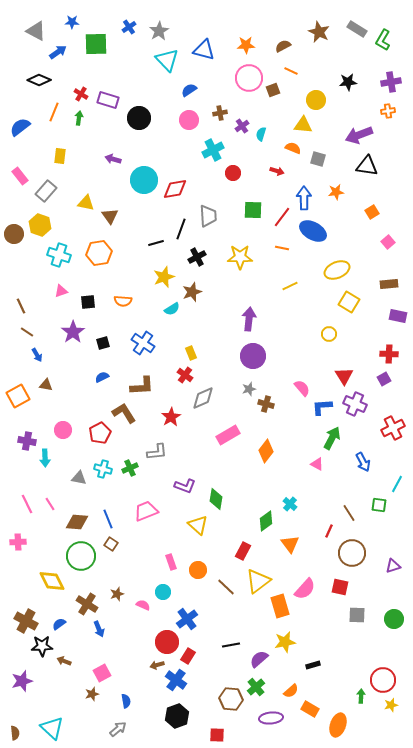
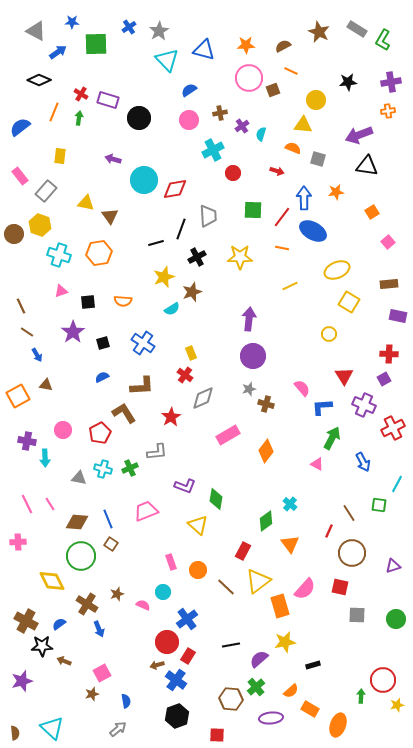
purple cross at (355, 404): moved 9 px right, 1 px down
green circle at (394, 619): moved 2 px right
yellow star at (391, 705): moved 6 px right
